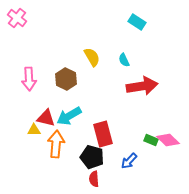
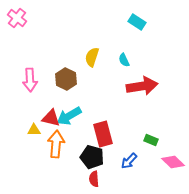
yellow semicircle: rotated 132 degrees counterclockwise
pink arrow: moved 1 px right, 1 px down
red triangle: moved 5 px right
pink diamond: moved 5 px right, 22 px down
